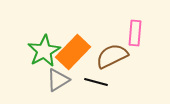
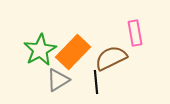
pink rectangle: rotated 15 degrees counterclockwise
green star: moved 4 px left, 1 px up
brown semicircle: moved 1 px left, 2 px down
black line: rotated 70 degrees clockwise
